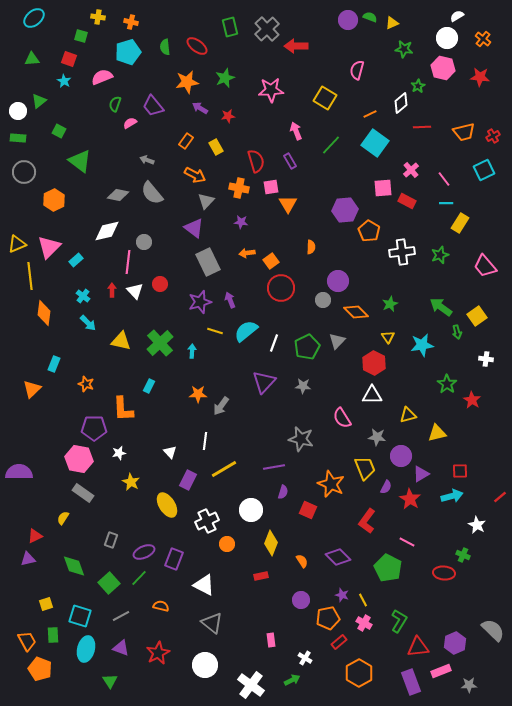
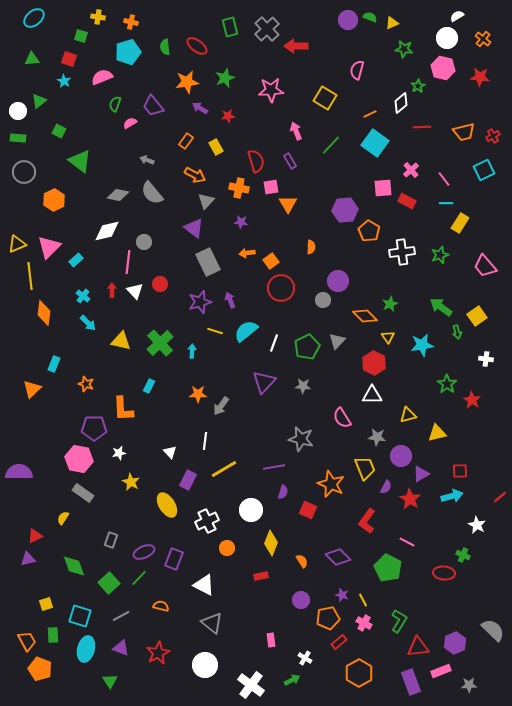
orange diamond at (356, 312): moved 9 px right, 4 px down
orange circle at (227, 544): moved 4 px down
